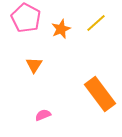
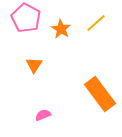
orange star: rotated 18 degrees counterclockwise
